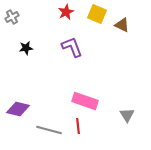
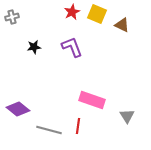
red star: moved 6 px right
gray cross: rotated 16 degrees clockwise
black star: moved 8 px right, 1 px up
pink rectangle: moved 7 px right, 1 px up
purple diamond: rotated 25 degrees clockwise
gray triangle: moved 1 px down
red line: rotated 14 degrees clockwise
